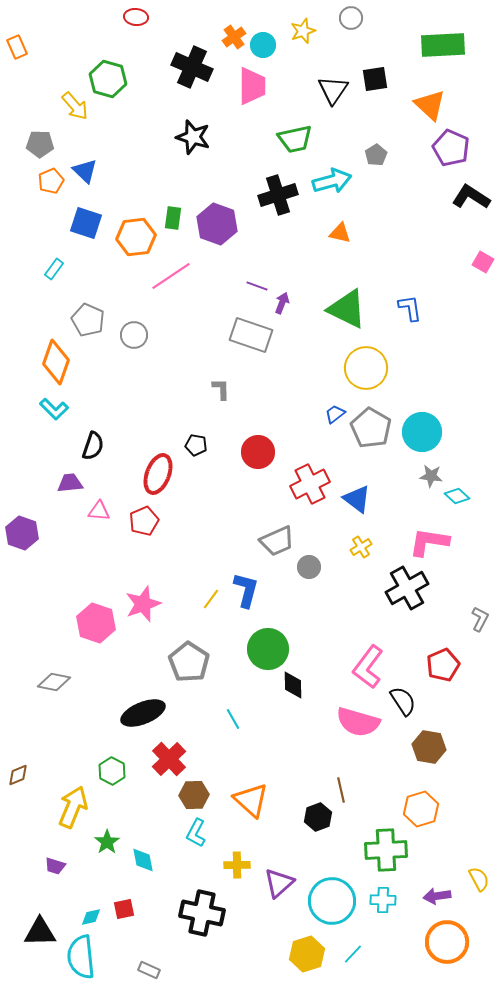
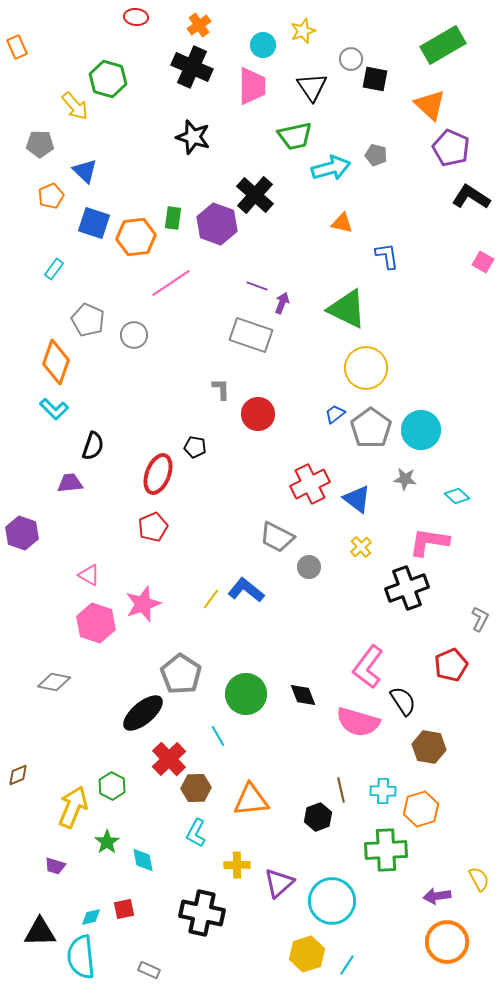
gray circle at (351, 18): moved 41 px down
orange cross at (234, 37): moved 35 px left, 12 px up
green rectangle at (443, 45): rotated 27 degrees counterclockwise
black square at (375, 79): rotated 20 degrees clockwise
black triangle at (333, 90): moved 21 px left, 3 px up; rotated 8 degrees counterclockwise
green trapezoid at (295, 139): moved 3 px up
gray pentagon at (376, 155): rotated 25 degrees counterclockwise
orange pentagon at (51, 181): moved 15 px down
cyan arrow at (332, 181): moved 1 px left, 13 px up
black cross at (278, 195): moved 23 px left; rotated 30 degrees counterclockwise
blue square at (86, 223): moved 8 px right
orange triangle at (340, 233): moved 2 px right, 10 px up
pink line at (171, 276): moved 7 px down
blue L-shape at (410, 308): moved 23 px left, 52 px up
gray pentagon at (371, 428): rotated 6 degrees clockwise
cyan circle at (422, 432): moved 1 px left, 2 px up
black pentagon at (196, 445): moved 1 px left, 2 px down
red circle at (258, 452): moved 38 px up
gray star at (431, 476): moved 26 px left, 3 px down
pink triangle at (99, 511): moved 10 px left, 64 px down; rotated 25 degrees clockwise
red pentagon at (144, 521): moved 9 px right, 6 px down
gray trapezoid at (277, 541): moved 4 px up; rotated 51 degrees clockwise
yellow cross at (361, 547): rotated 10 degrees counterclockwise
black cross at (407, 588): rotated 9 degrees clockwise
blue L-shape at (246, 590): rotated 66 degrees counterclockwise
green circle at (268, 649): moved 22 px left, 45 px down
gray pentagon at (189, 662): moved 8 px left, 12 px down
red pentagon at (443, 665): moved 8 px right
black diamond at (293, 685): moved 10 px right, 10 px down; rotated 20 degrees counterclockwise
black ellipse at (143, 713): rotated 18 degrees counterclockwise
cyan line at (233, 719): moved 15 px left, 17 px down
green hexagon at (112, 771): moved 15 px down
brown hexagon at (194, 795): moved 2 px right, 7 px up
orange triangle at (251, 800): rotated 48 degrees counterclockwise
cyan cross at (383, 900): moved 109 px up
cyan line at (353, 954): moved 6 px left, 11 px down; rotated 10 degrees counterclockwise
